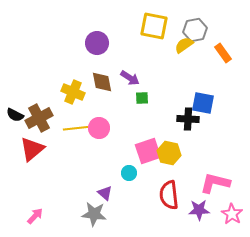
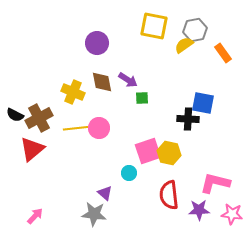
purple arrow: moved 2 px left, 2 px down
pink star: rotated 25 degrees counterclockwise
